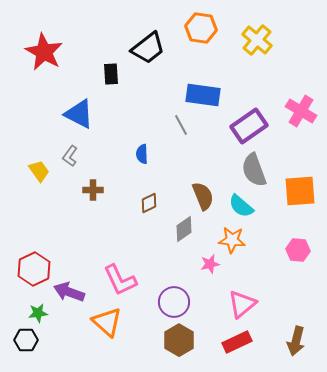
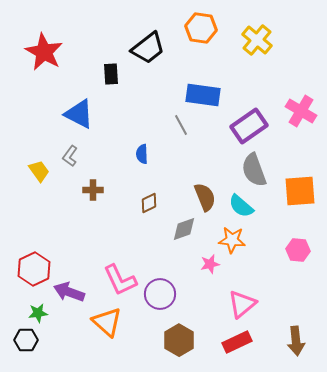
brown semicircle: moved 2 px right, 1 px down
gray diamond: rotated 16 degrees clockwise
purple circle: moved 14 px left, 8 px up
brown arrow: rotated 20 degrees counterclockwise
